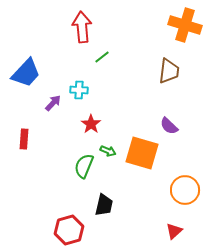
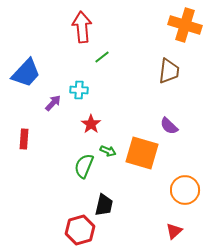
red hexagon: moved 11 px right
